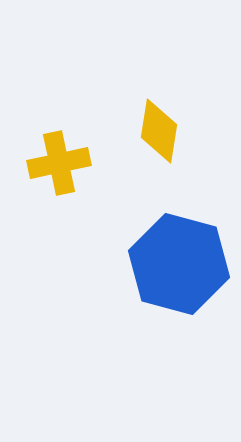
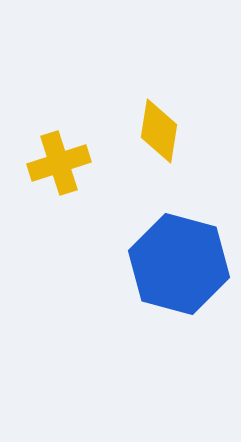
yellow cross: rotated 6 degrees counterclockwise
